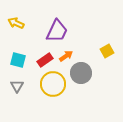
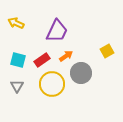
red rectangle: moved 3 px left
yellow circle: moved 1 px left
